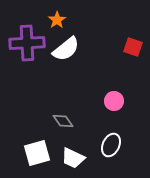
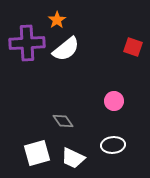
white ellipse: moved 2 px right; rotated 60 degrees clockwise
